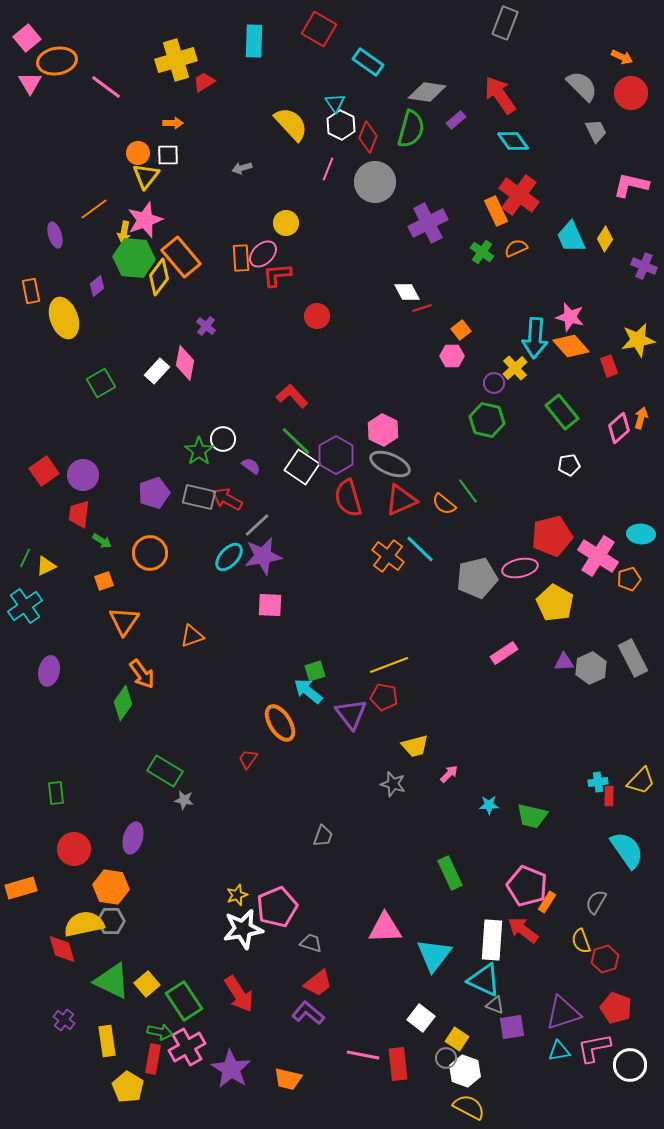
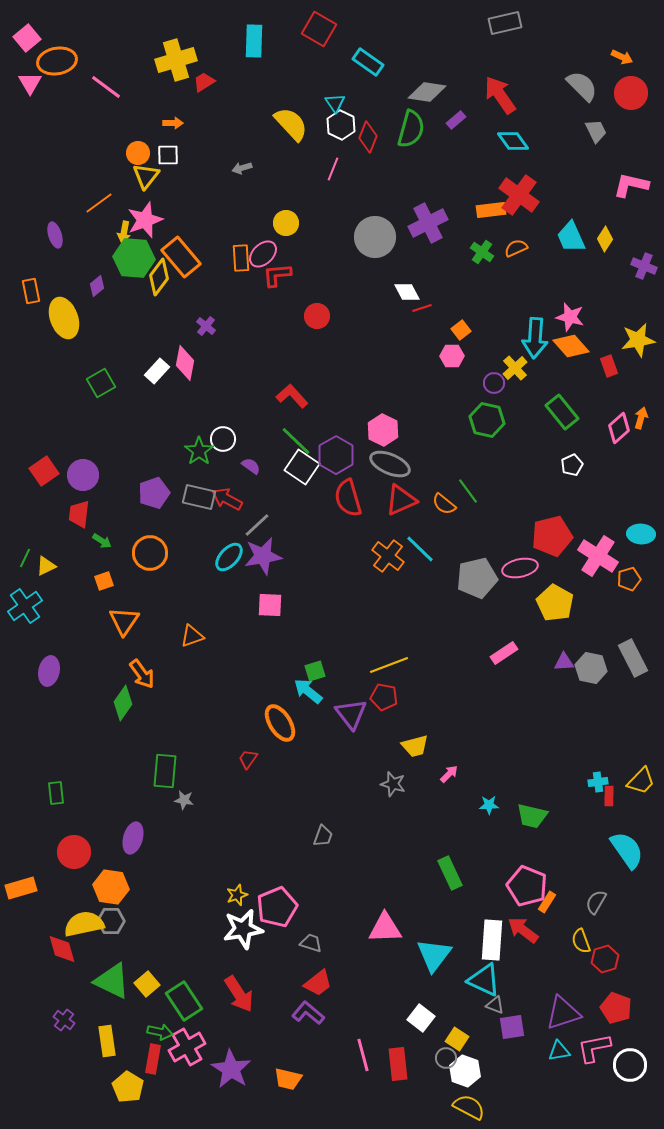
gray rectangle at (505, 23): rotated 56 degrees clockwise
pink line at (328, 169): moved 5 px right
gray circle at (375, 182): moved 55 px down
orange line at (94, 209): moved 5 px right, 6 px up
orange rectangle at (496, 211): moved 5 px left, 1 px up; rotated 72 degrees counterclockwise
white pentagon at (569, 465): moved 3 px right; rotated 15 degrees counterclockwise
gray hexagon at (591, 668): rotated 24 degrees counterclockwise
green rectangle at (165, 771): rotated 64 degrees clockwise
red circle at (74, 849): moved 3 px down
pink line at (363, 1055): rotated 64 degrees clockwise
